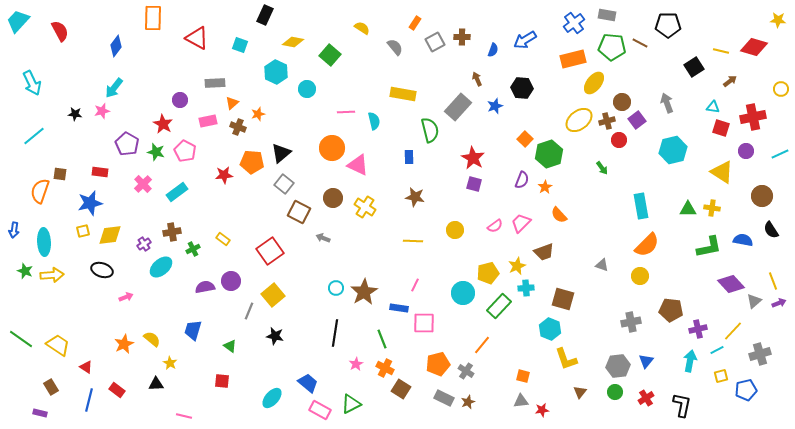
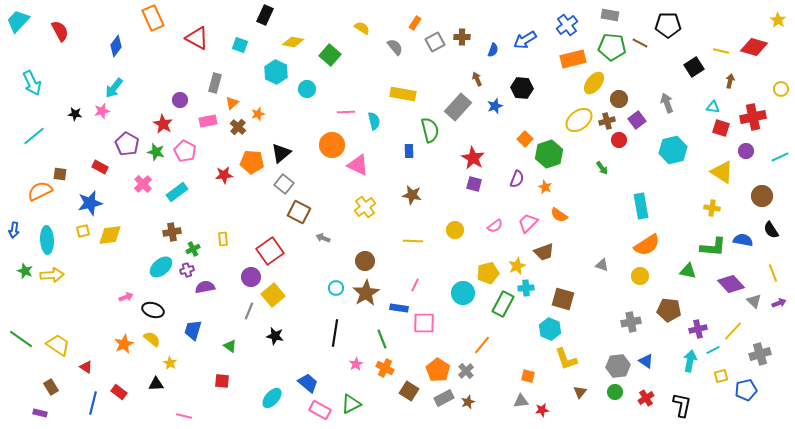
gray rectangle at (607, 15): moved 3 px right
orange rectangle at (153, 18): rotated 25 degrees counterclockwise
yellow star at (778, 20): rotated 28 degrees clockwise
blue cross at (574, 23): moved 7 px left, 2 px down
brown arrow at (730, 81): rotated 40 degrees counterclockwise
gray rectangle at (215, 83): rotated 72 degrees counterclockwise
brown circle at (622, 102): moved 3 px left, 3 px up
brown cross at (238, 127): rotated 21 degrees clockwise
orange circle at (332, 148): moved 3 px up
cyan line at (780, 154): moved 3 px down
blue rectangle at (409, 157): moved 6 px up
red rectangle at (100, 172): moved 5 px up; rotated 21 degrees clockwise
purple semicircle at (522, 180): moved 5 px left, 1 px up
orange star at (545, 187): rotated 16 degrees counterclockwise
orange semicircle at (40, 191): rotated 45 degrees clockwise
brown star at (415, 197): moved 3 px left, 2 px up
brown circle at (333, 198): moved 32 px right, 63 px down
yellow cross at (365, 207): rotated 20 degrees clockwise
green triangle at (688, 209): moved 62 px down; rotated 12 degrees clockwise
orange semicircle at (559, 215): rotated 12 degrees counterclockwise
pink trapezoid at (521, 223): moved 7 px right
yellow rectangle at (223, 239): rotated 48 degrees clockwise
cyan ellipse at (44, 242): moved 3 px right, 2 px up
purple cross at (144, 244): moved 43 px right, 26 px down; rotated 16 degrees clockwise
orange semicircle at (647, 245): rotated 12 degrees clockwise
green L-shape at (709, 247): moved 4 px right; rotated 16 degrees clockwise
black ellipse at (102, 270): moved 51 px right, 40 px down
purple circle at (231, 281): moved 20 px right, 4 px up
yellow line at (773, 281): moved 8 px up
brown star at (364, 292): moved 2 px right, 1 px down
gray triangle at (754, 301): rotated 35 degrees counterclockwise
green rectangle at (499, 306): moved 4 px right, 2 px up; rotated 15 degrees counterclockwise
brown pentagon at (671, 310): moved 2 px left
cyan line at (717, 350): moved 4 px left
blue triangle at (646, 361): rotated 35 degrees counterclockwise
orange pentagon at (438, 364): moved 6 px down; rotated 25 degrees counterclockwise
gray cross at (466, 371): rotated 14 degrees clockwise
orange square at (523, 376): moved 5 px right
brown square at (401, 389): moved 8 px right, 2 px down
red rectangle at (117, 390): moved 2 px right, 2 px down
gray rectangle at (444, 398): rotated 54 degrees counterclockwise
blue line at (89, 400): moved 4 px right, 3 px down
